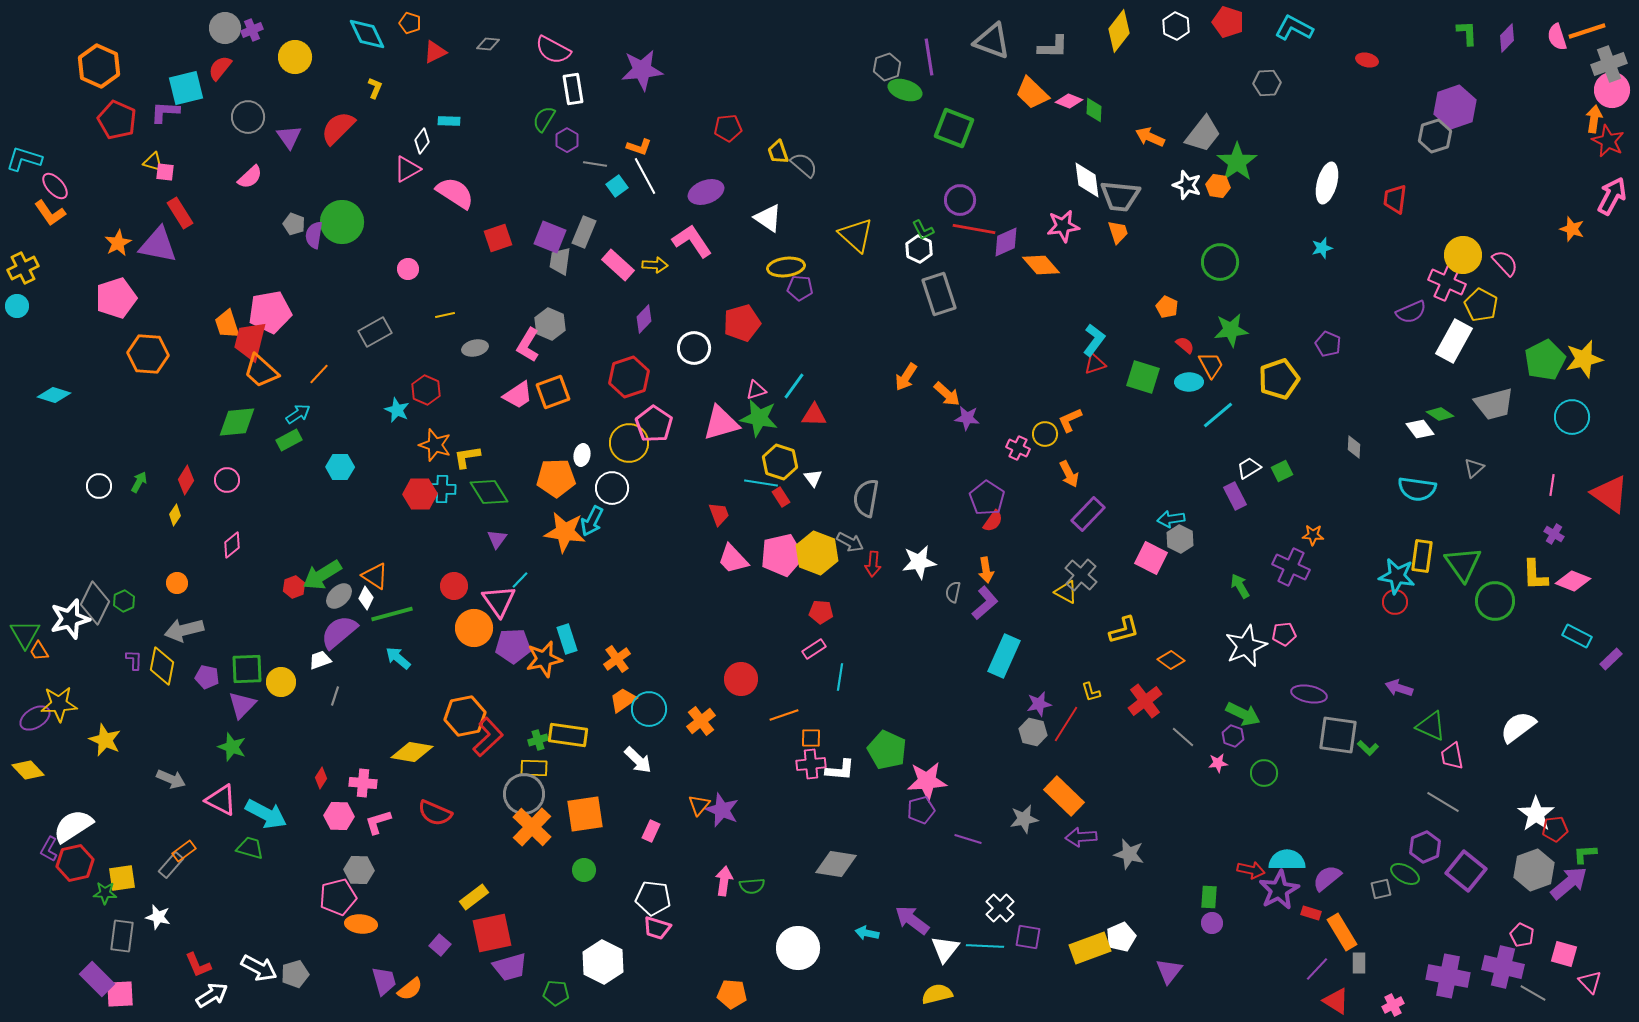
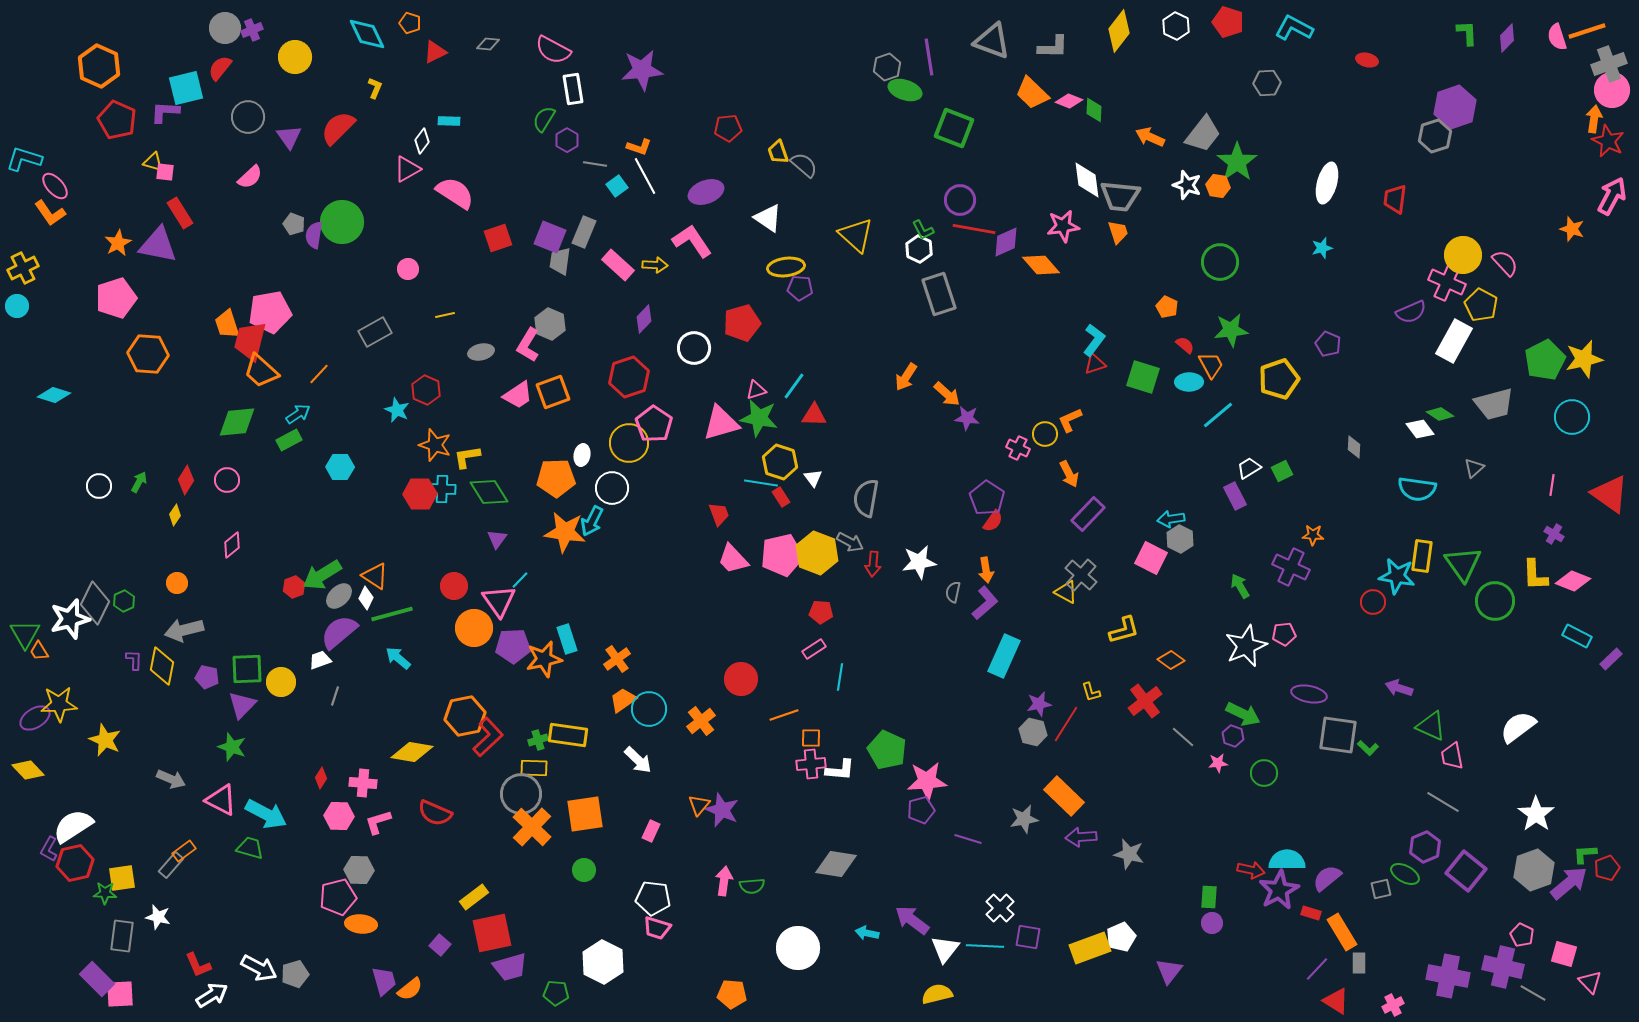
gray ellipse at (475, 348): moved 6 px right, 4 px down
red circle at (1395, 602): moved 22 px left
gray circle at (524, 794): moved 3 px left
red pentagon at (1555, 829): moved 52 px right, 39 px down; rotated 15 degrees counterclockwise
